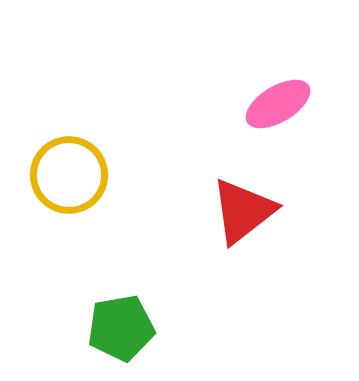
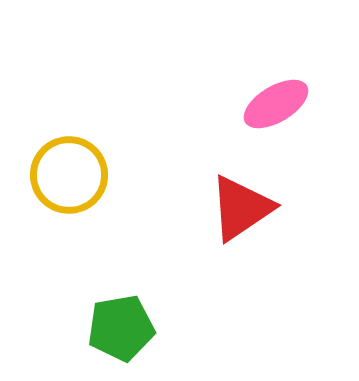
pink ellipse: moved 2 px left
red triangle: moved 2 px left, 3 px up; rotated 4 degrees clockwise
